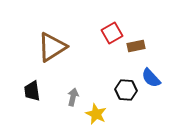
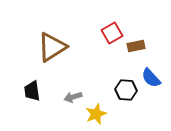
gray arrow: rotated 120 degrees counterclockwise
yellow star: rotated 25 degrees clockwise
